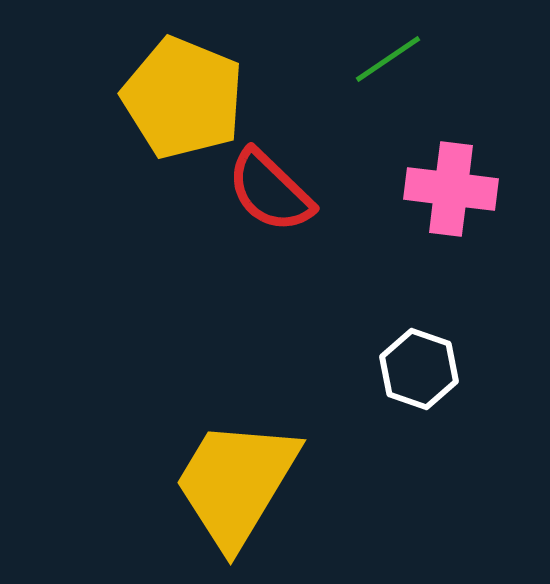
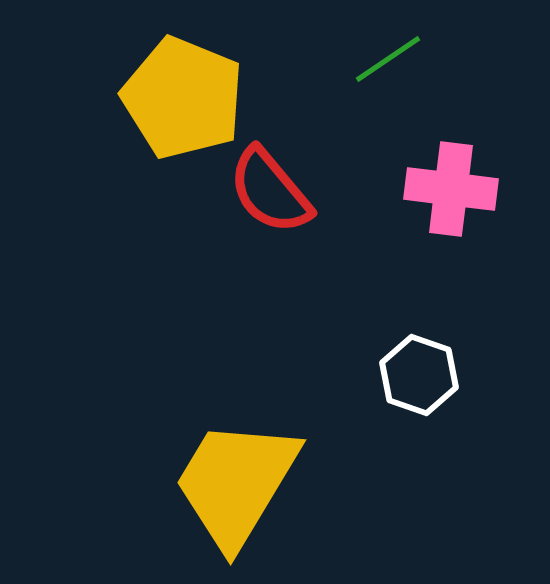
red semicircle: rotated 6 degrees clockwise
white hexagon: moved 6 px down
